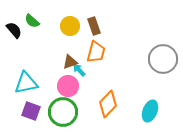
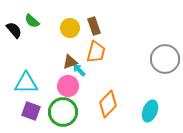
yellow circle: moved 2 px down
gray circle: moved 2 px right
cyan triangle: rotated 10 degrees clockwise
